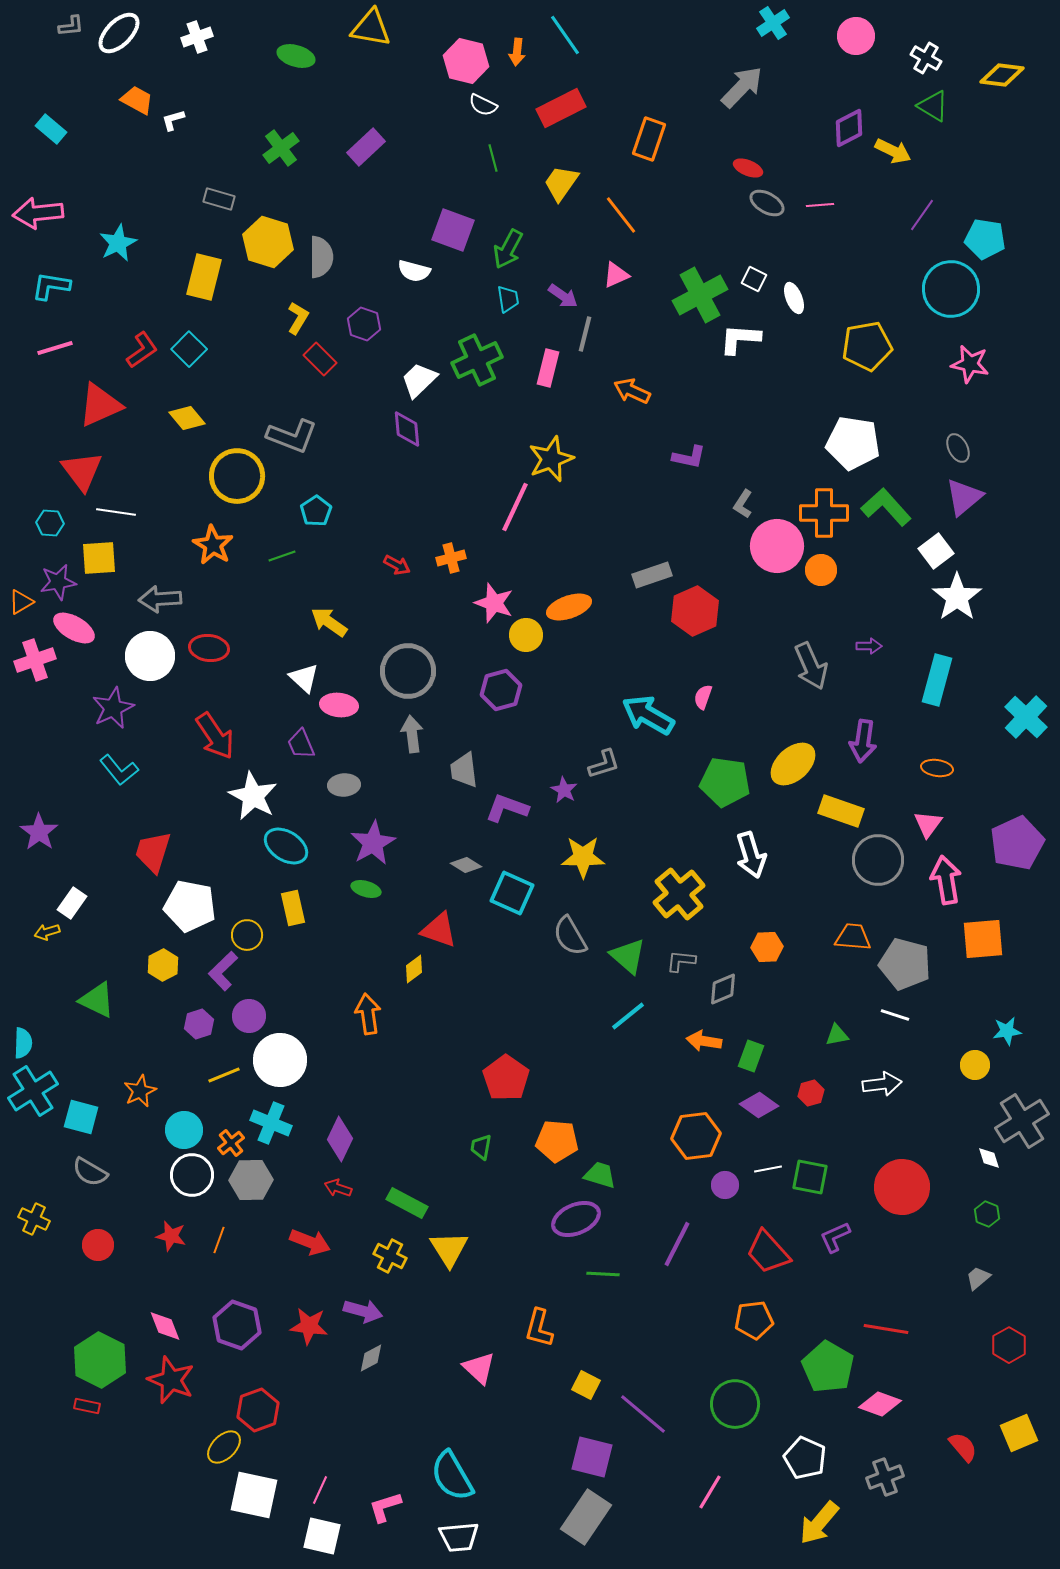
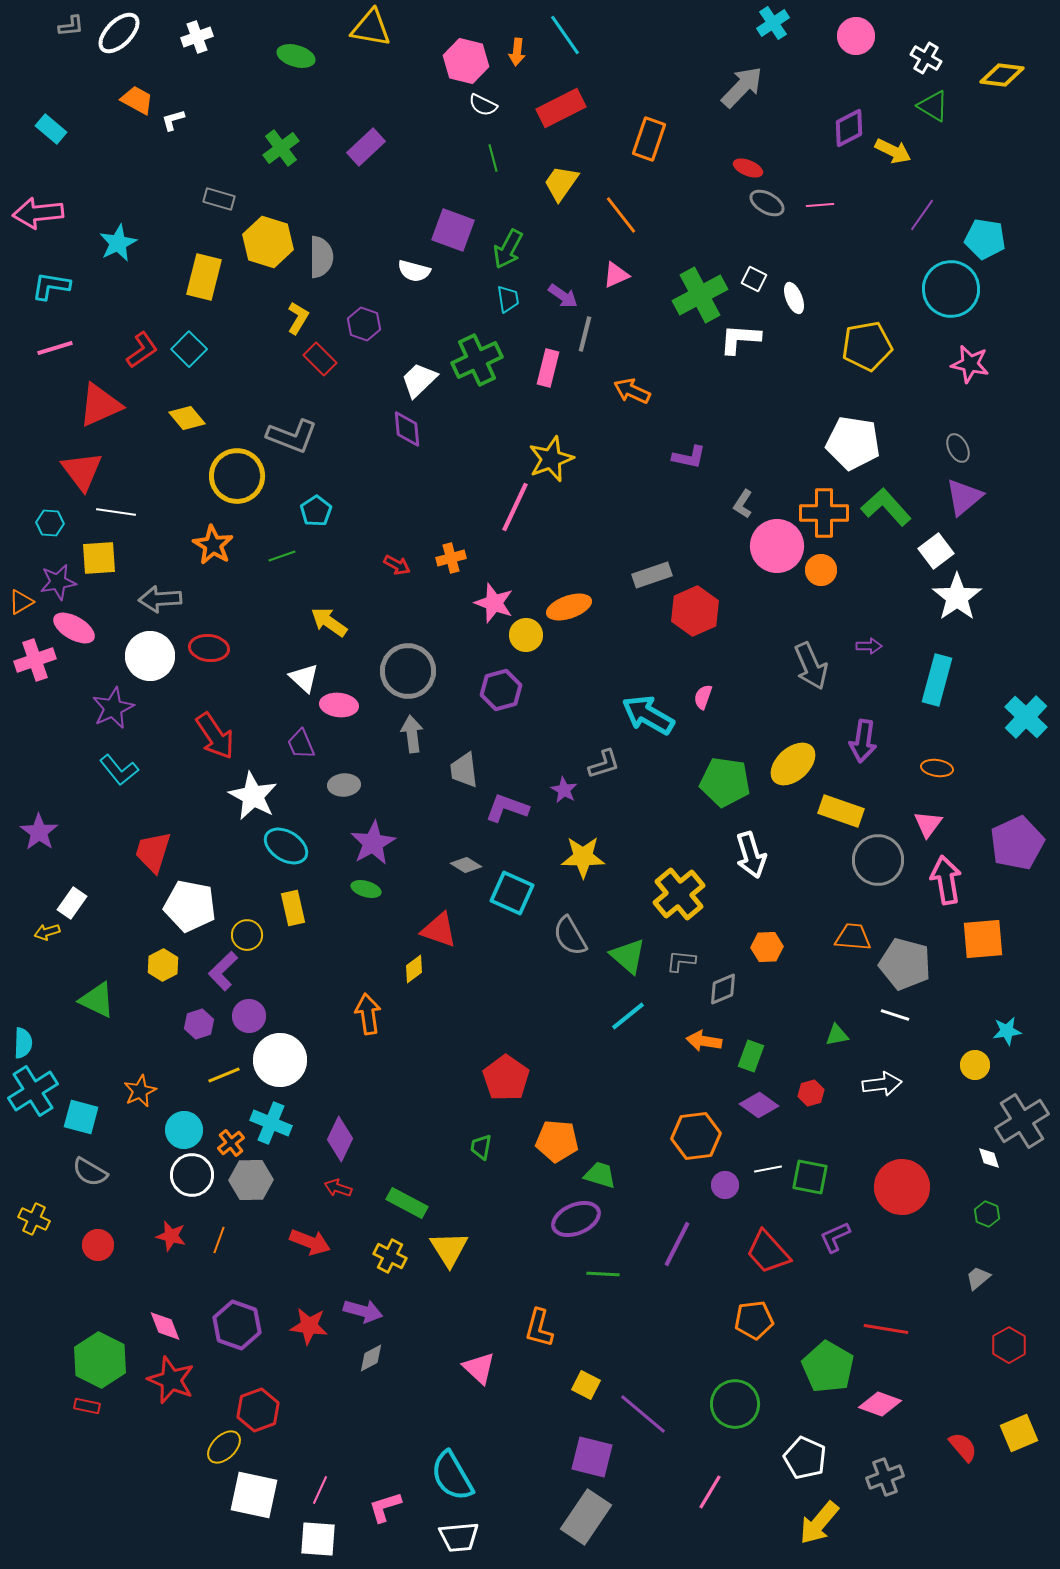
white square at (322, 1536): moved 4 px left, 3 px down; rotated 9 degrees counterclockwise
